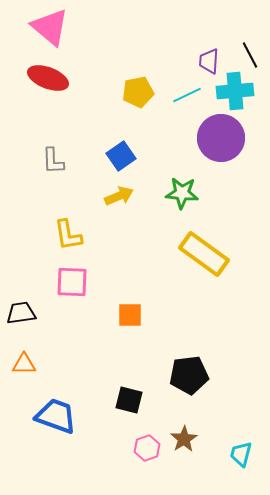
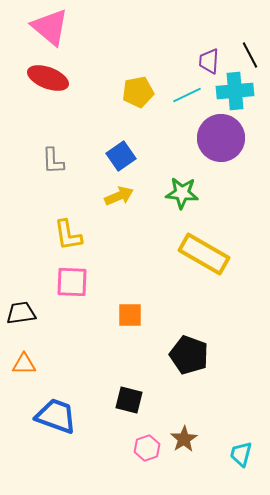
yellow rectangle: rotated 6 degrees counterclockwise
black pentagon: moved 20 px up; rotated 27 degrees clockwise
